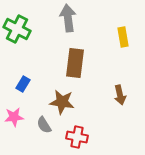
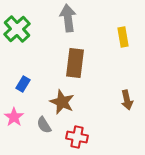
green cross: rotated 20 degrees clockwise
brown arrow: moved 7 px right, 5 px down
brown star: rotated 15 degrees clockwise
pink star: rotated 30 degrees counterclockwise
